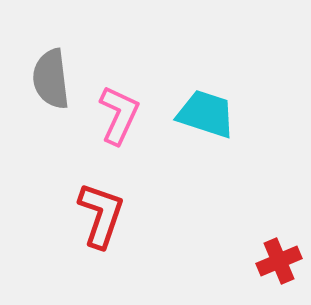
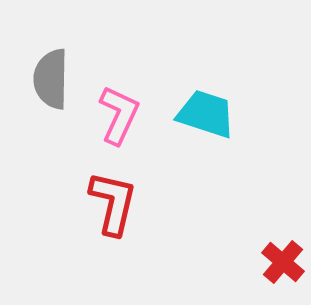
gray semicircle: rotated 8 degrees clockwise
red L-shape: moved 12 px right, 12 px up; rotated 6 degrees counterclockwise
red cross: moved 4 px right, 1 px down; rotated 27 degrees counterclockwise
